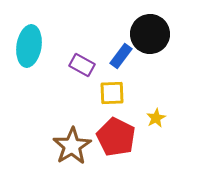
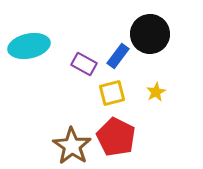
cyan ellipse: rotated 69 degrees clockwise
blue rectangle: moved 3 px left
purple rectangle: moved 2 px right, 1 px up
yellow square: rotated 12 degrees counterclockwise
yellow star: moved 26 px up
brown star: rotated 6 degrees counterclockwise
